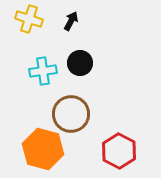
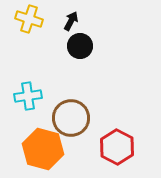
black circle: moved 17 px up
cyan cross: moved 15 px left, 25 px down
brown circle: moved 4 px down
red hexagon: moved 2 px left, 4 px up
